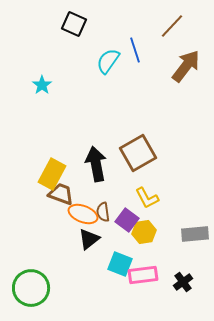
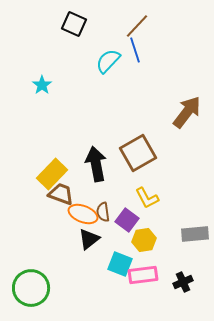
brown line: moved 35 px left
cyan semicircle: rotated 8 degrees clockwise
brown arrow: moved 1 px right, 46 px down
yellow rectangle: rotated 16 degrees clockwise
yellow hexagon: moved 8 px down
black cross: rotated 12 degrees clockwise
